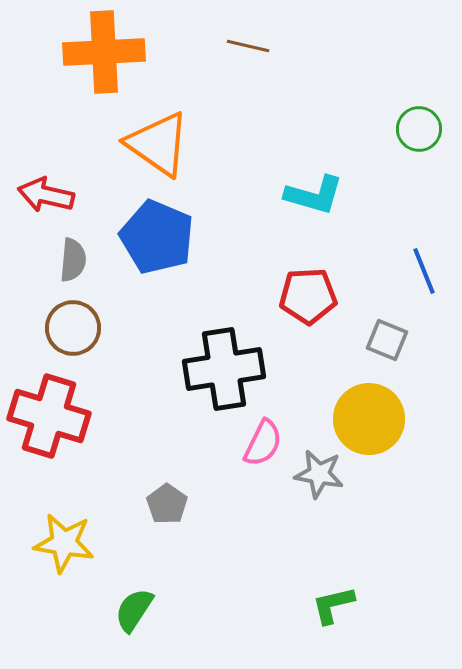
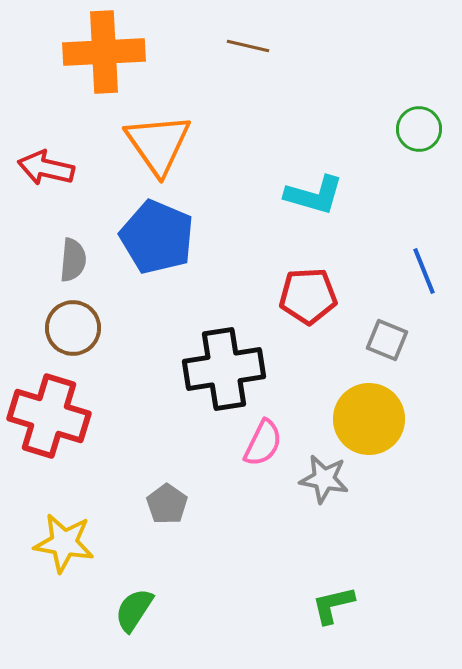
orange triangle: rotated 20 degrees clockwise
red arrow: moved 27 px up
gray star: moved 5 px right, 5 px down
